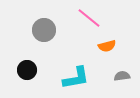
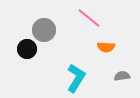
orange semicircle: moved 1 px left, 1 px down; rotated 18 degrees clockwise
black circle: moved 21 px up
cyan L-shape: rotated 48 degrees counterclockwise
